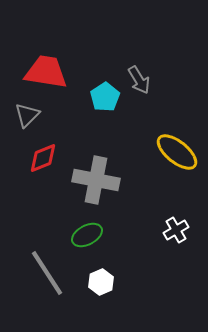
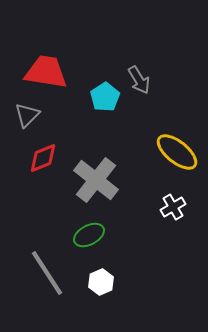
gray cross: rotated 27 degrees clockwise
white cross: moved 3 px left, 23 px up
green ellipse: moved 2 px right
